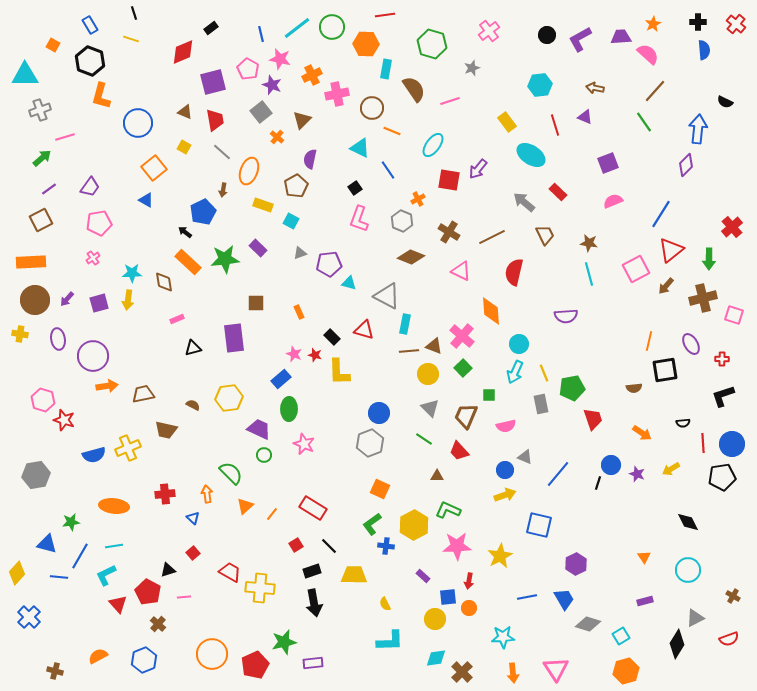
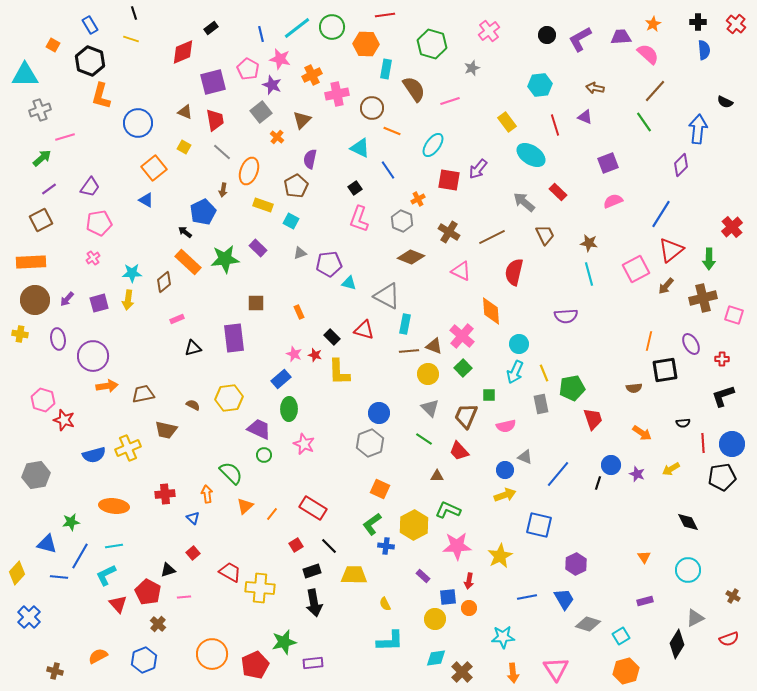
purple diamond at (686, 165): moved 5 px left
brown diamond at (164, 282): rotated 60 degrees clockwise
